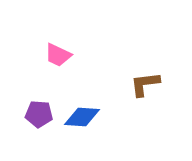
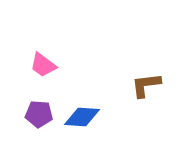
pink trapezoid: moved 15 px left, 10 px down; rotated 12 degrees clockwise
brown L-shape: moved 1 px right, 1 px down
